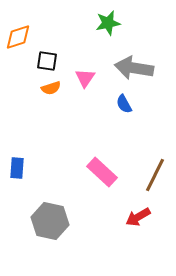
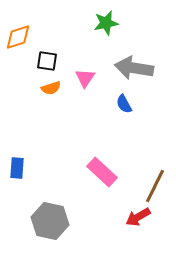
green star: moved 2 px left
brown line: moved 11 px down
